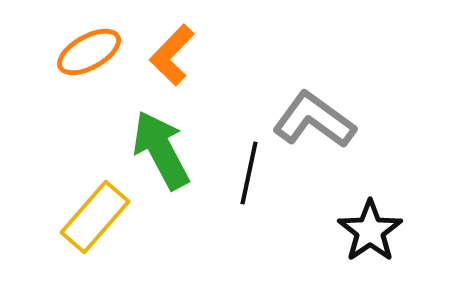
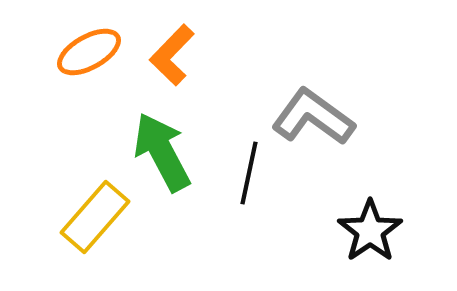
gray L-shape: moved 1 px left, 3 px up
green arrow: moved 1 px right, 2 px down
